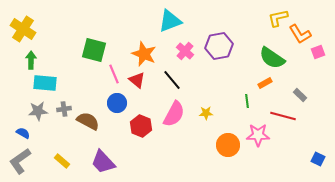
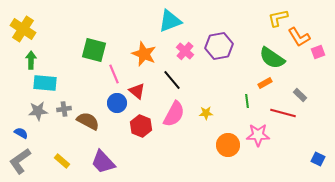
orange L-shape: moved 1 px left, 3 px down
red triangle: moved 11 px down
red line: moved 3 px up
blue semicircle: moved 2 px left
